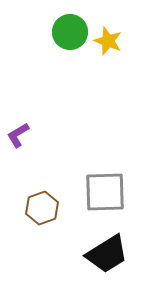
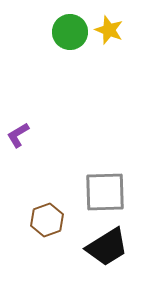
yellow star: moved 1 px right, 11 px up
brown hexagon: moved 5 px right, 12 px down
black trapezoid: moved 7 px up
